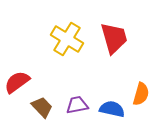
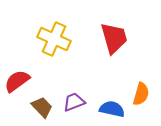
yellow cross: moved 13 px left; rotated 8 degrees counterclockwise
red semicircle: moved 1 px up
purple trapezoid: moved 3 px left, 3 px up; rotated 10 degrees counterclockwise
